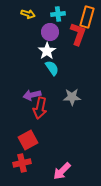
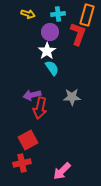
orange rectangle: moved 2 px up
